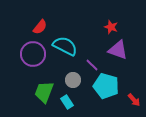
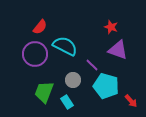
purple circle: moved 2 px right
red arrow: moved 3 px left, 1 px down
